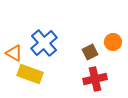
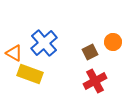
red cross: moved 2 px down; rotated 15 degrees counterclockwise
